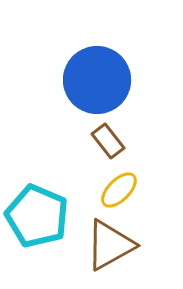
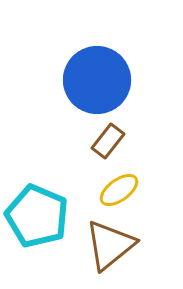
brown rectangle: rotated 76 degrees clockwise
yellow ellipse: rotated 9 degrees clockwise
brown triangle: rotated 10 degrees counterclockwise
